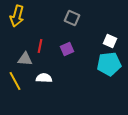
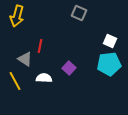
gray square: moved 7 px right, 5 px up
purple square: moved 2 px right, 19 px down; rotated 24 degrees counterclockwise
gray triangle: rotated 28 degrees clockwise
